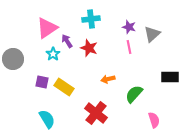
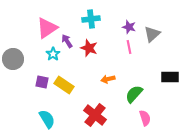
yellow rectangle: moved 2 px up
red cross: moved 1 px left, 2 px down
pink semicircle: moved 9 px left, 2 px up
